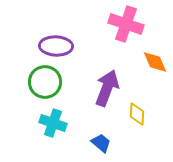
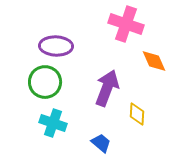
orange diamond: moved 1 px left, 1 px up
